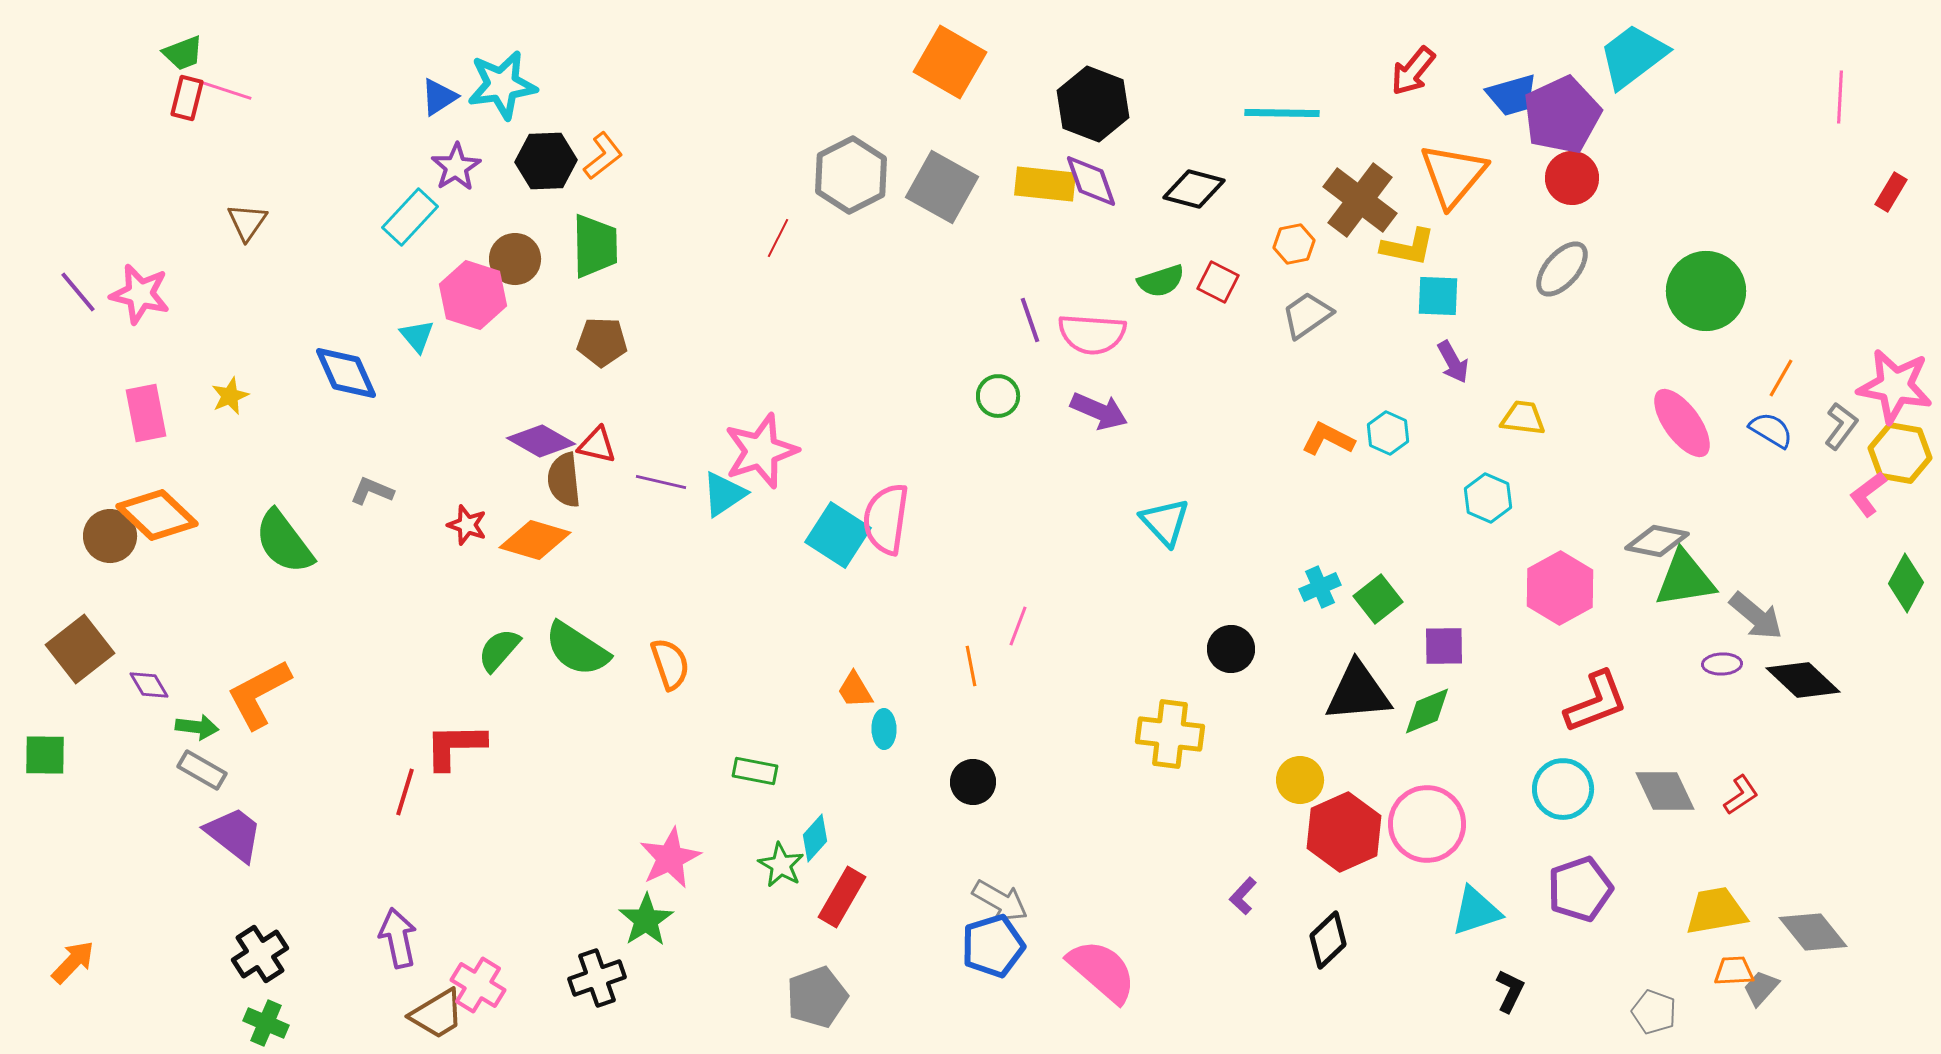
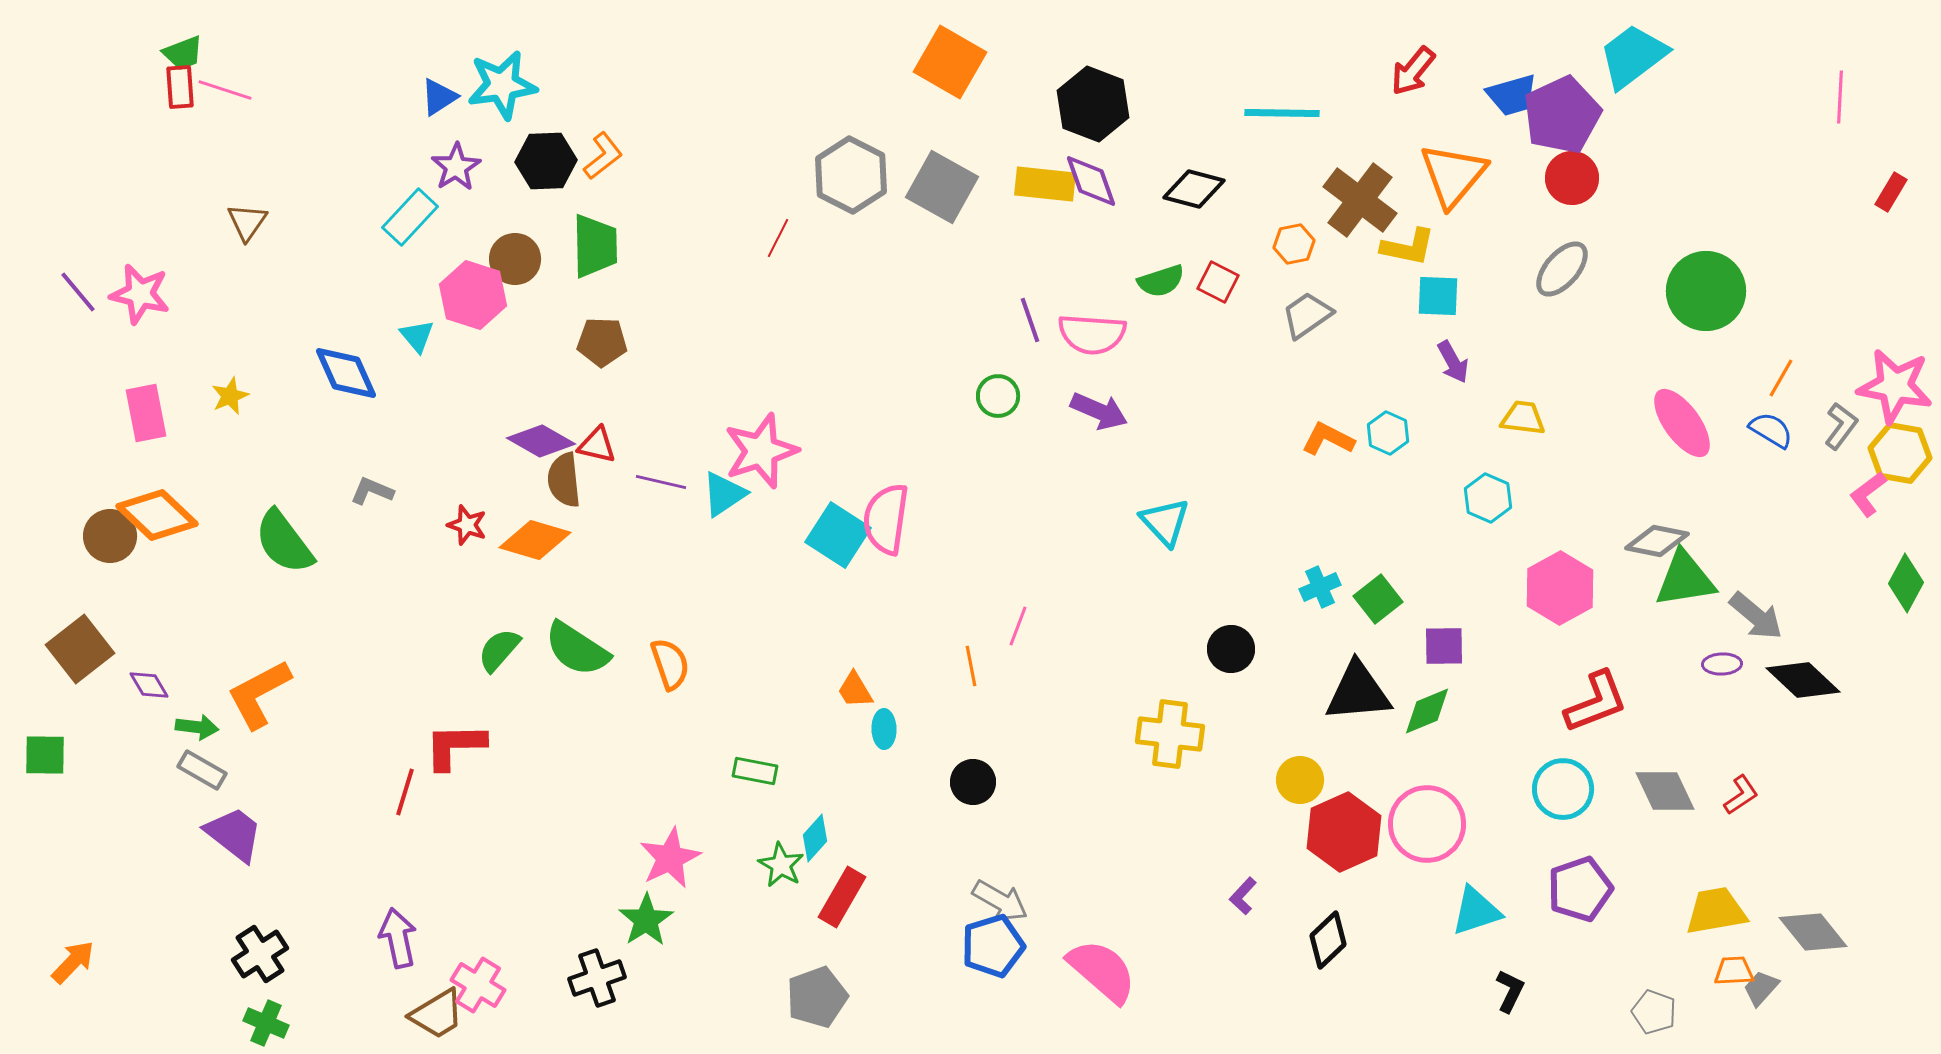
red rectangle at (187, 98): moved 7 px left, 11 px up; rotated 18 degrees counterclockwise
gray hexagon at (851, 175): rotated 6 degrees counterclockwise
